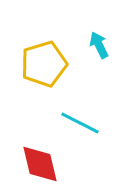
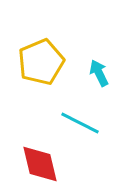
cyan arrow: moved 28 px down
yellow pentagon: moved 3 px left, 2 px up; rotated 6 degrees counterclockwise
